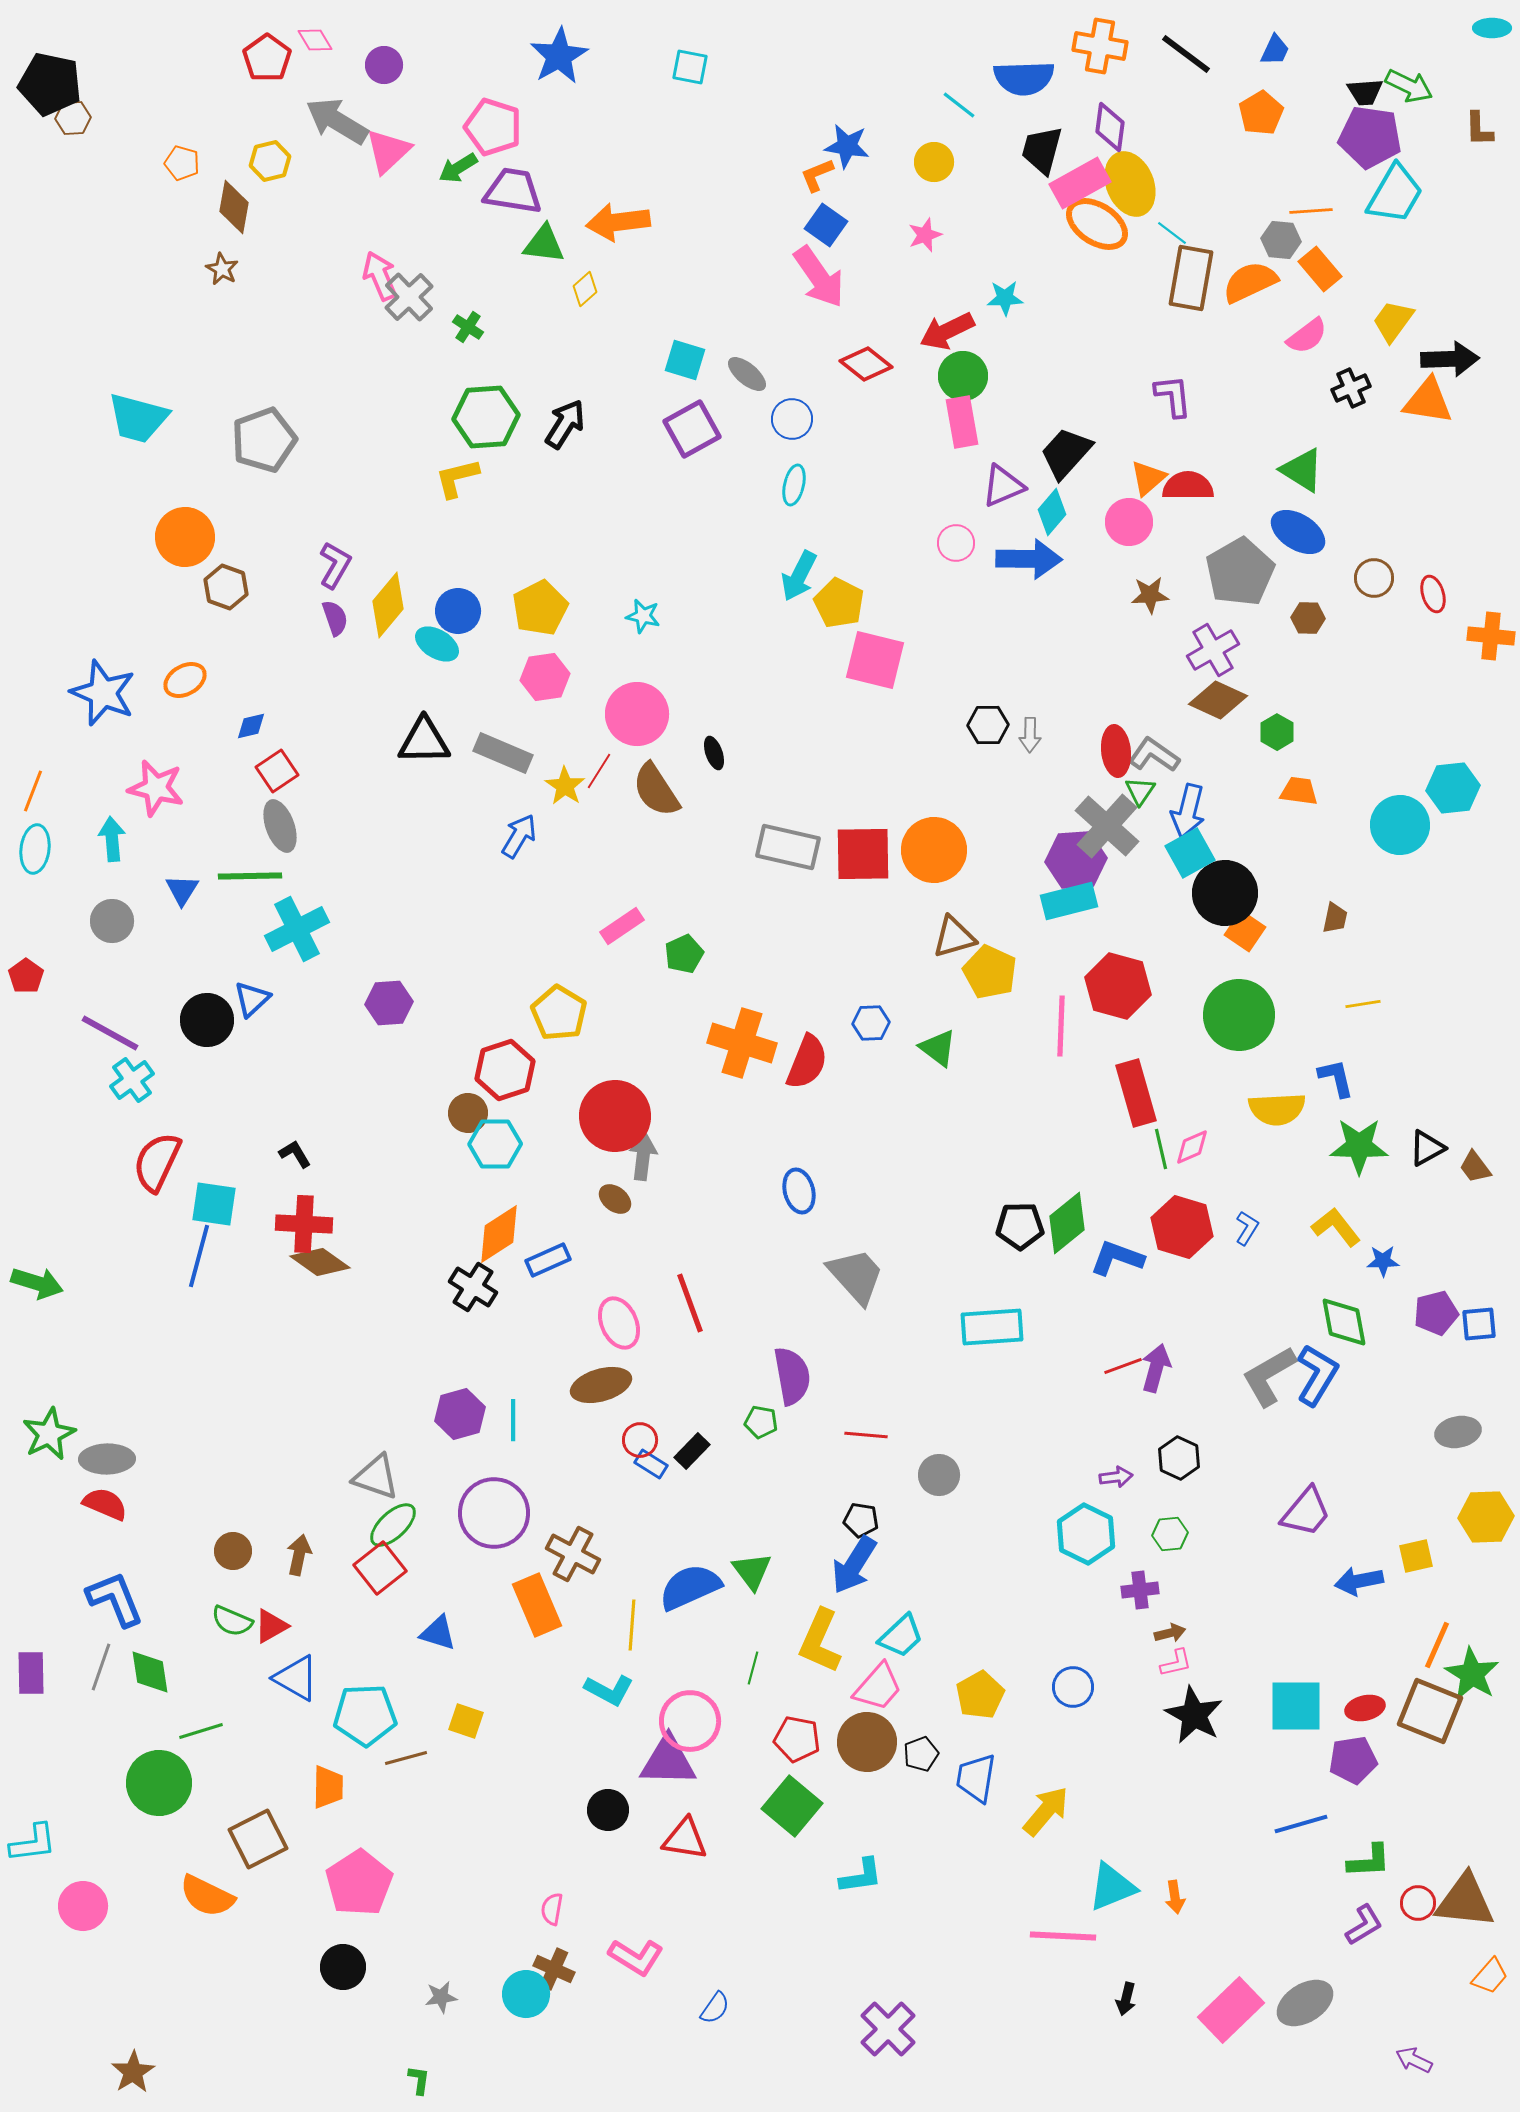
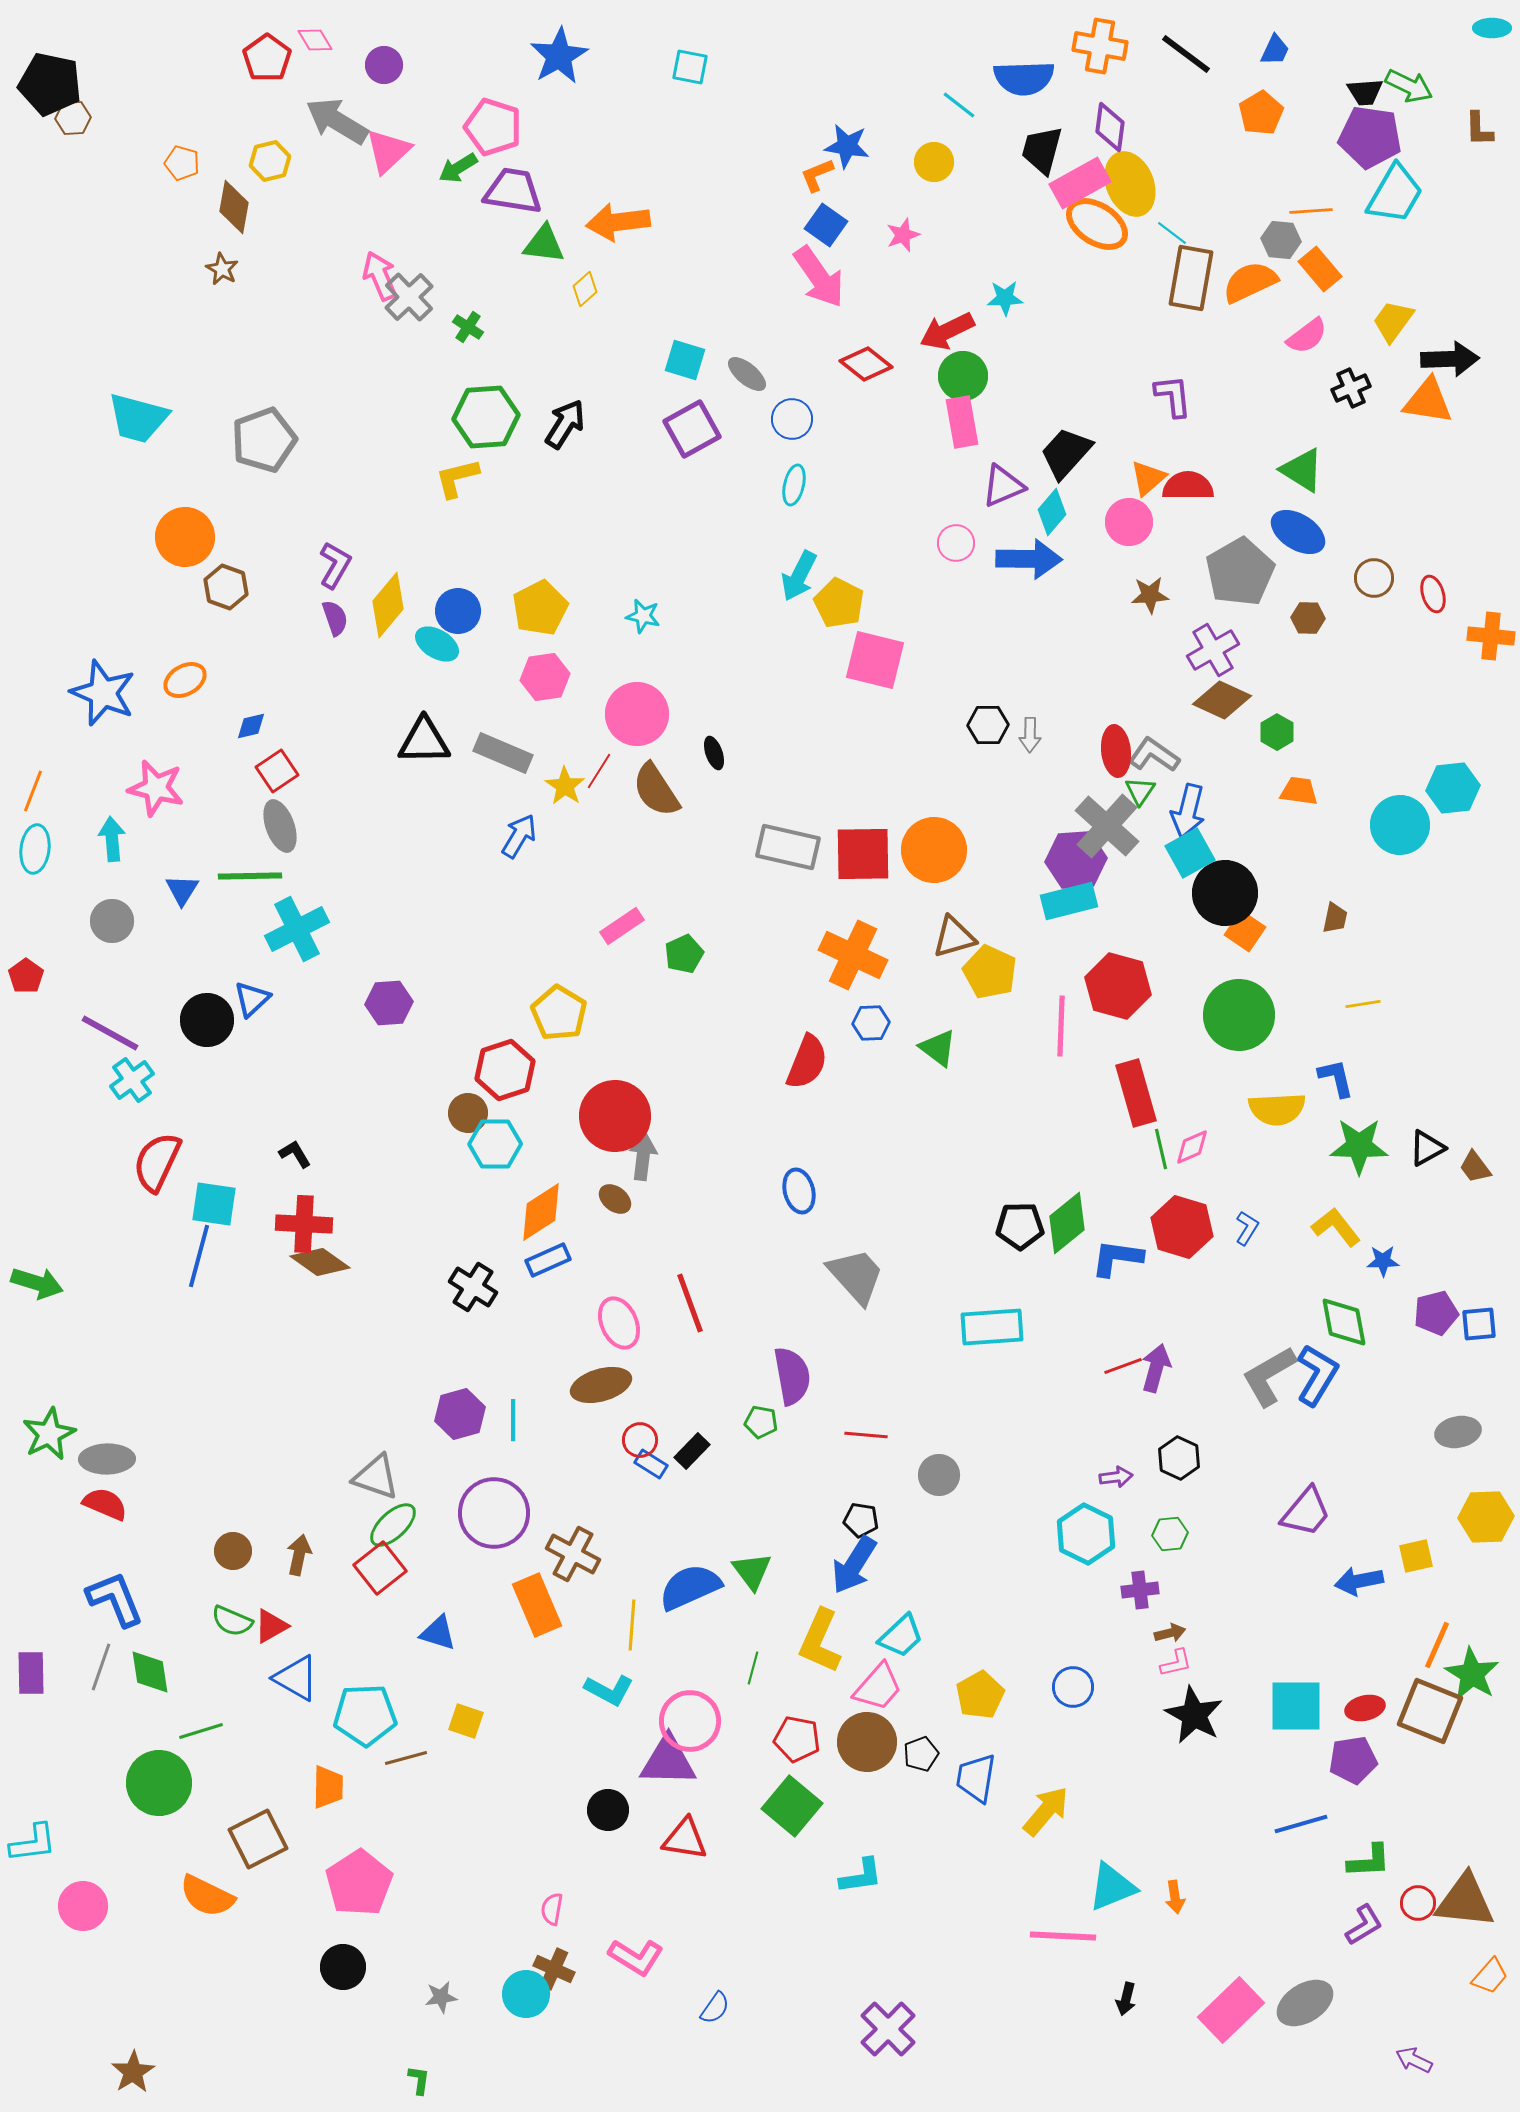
pink star at (925, 235): moved 22 px left
brown diamond at (1218, 700): moved 4 px right
orange cross at (742, 1043): moved 111 px right, 88 px up; rotated 8 degrees clockwise
orange diamond at (499, 1234): moved 42 px right, 22 px up
blue L-shape at (1117, 1258): rotated 12 degrees counterclockwise
